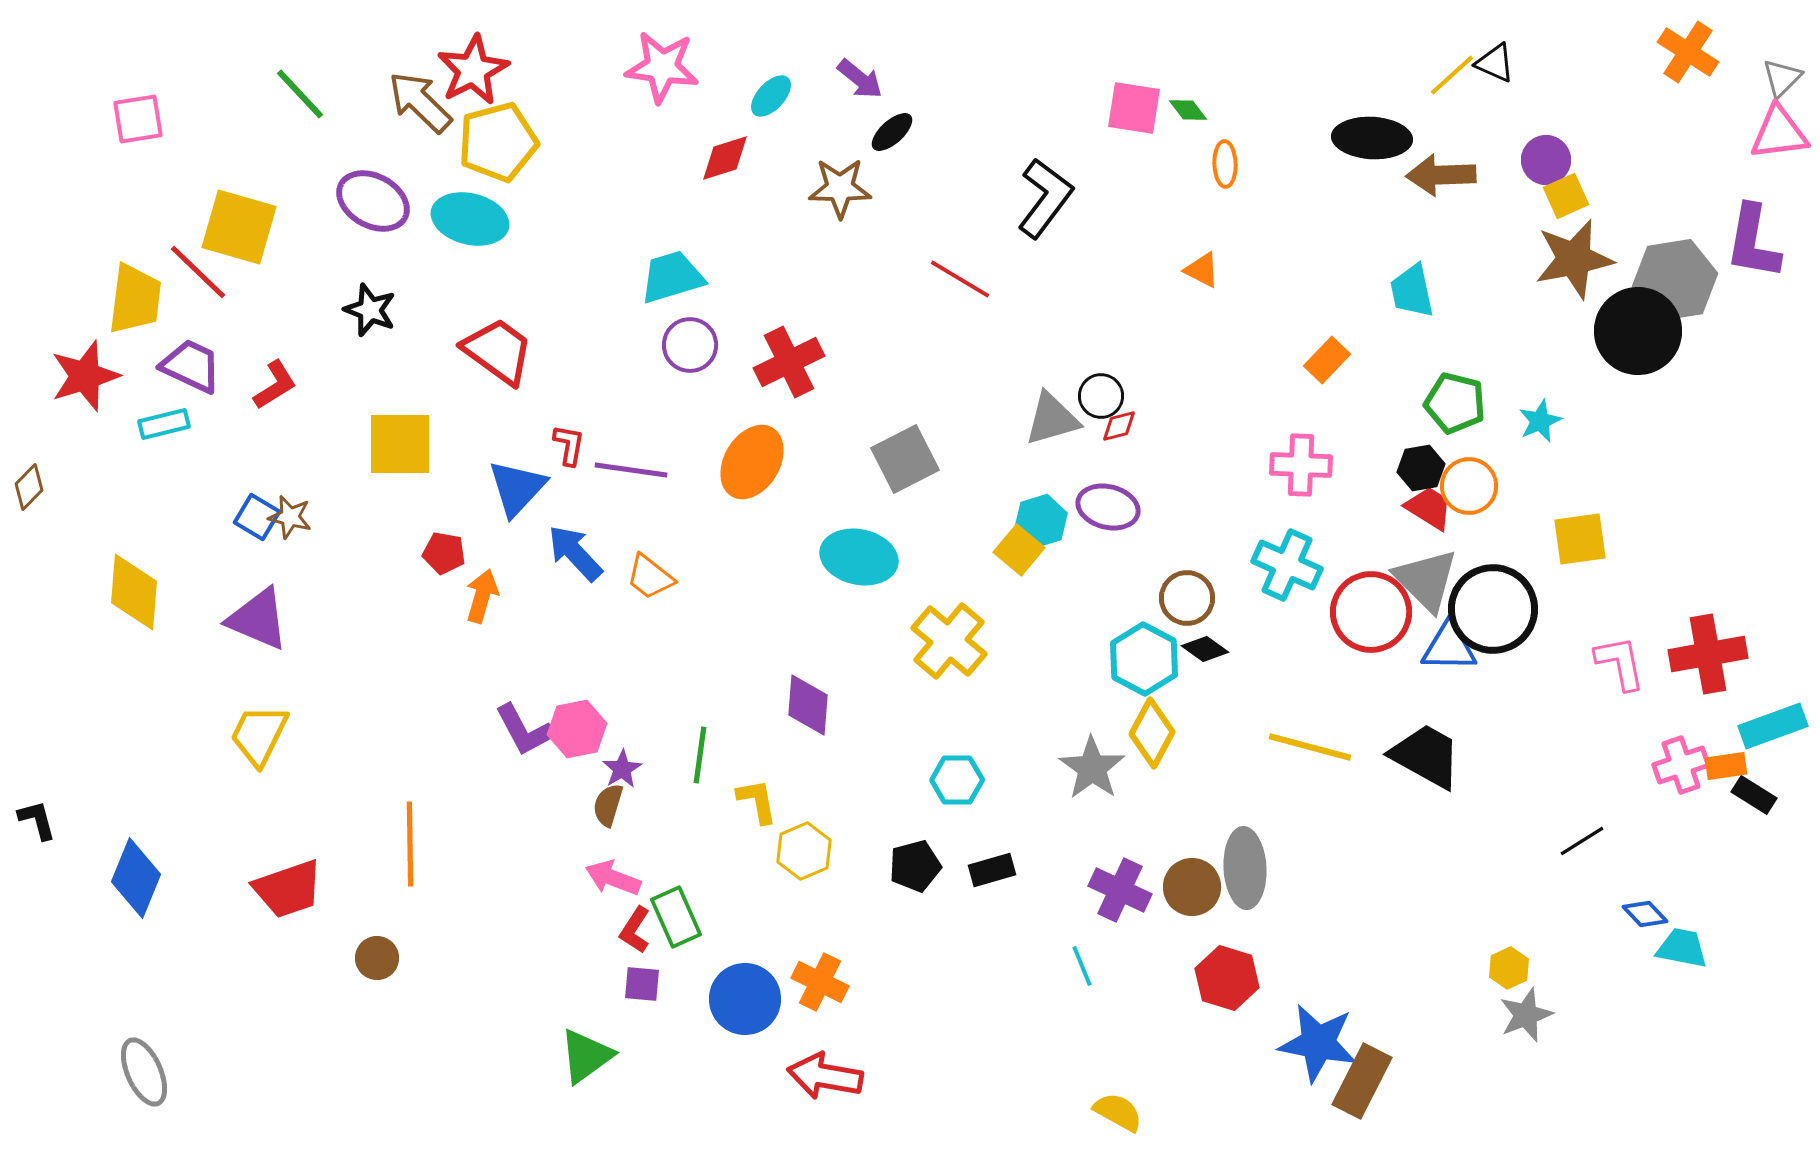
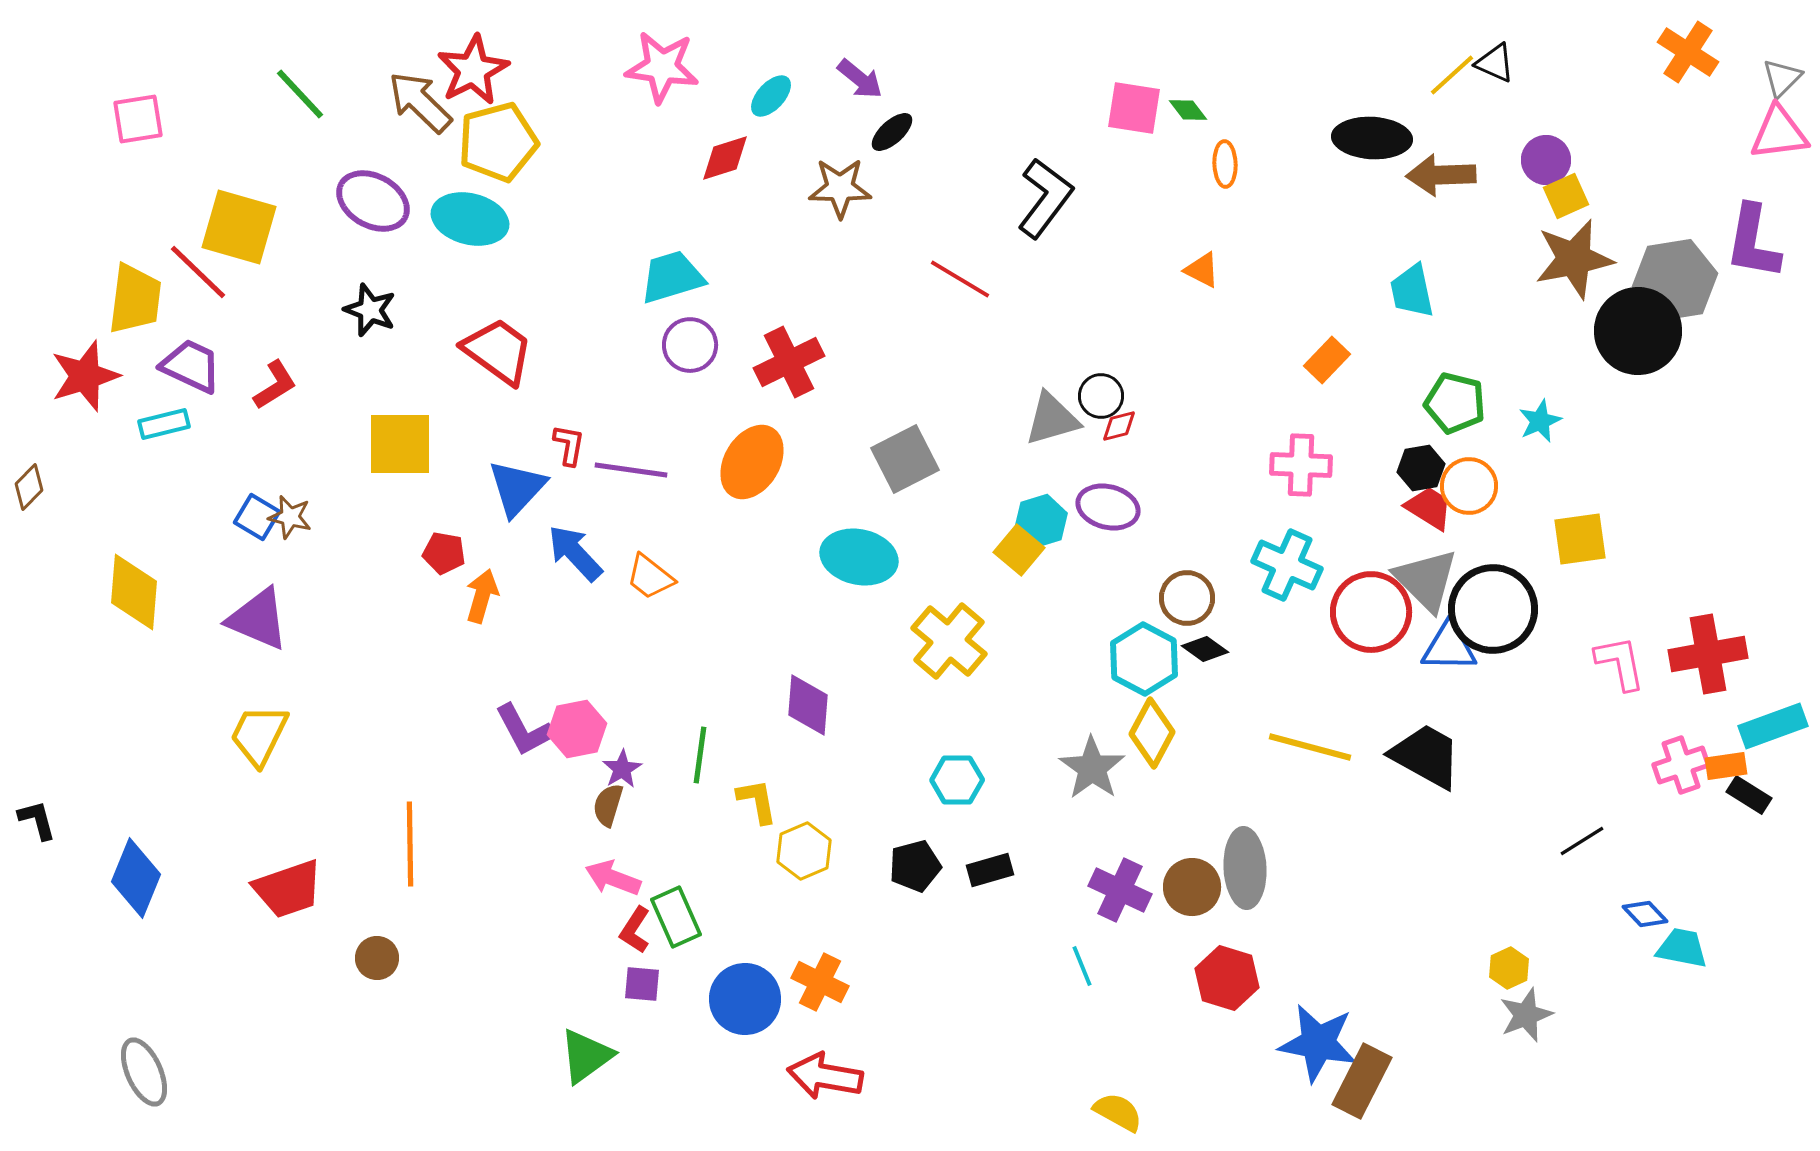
black rectangle at (1754, 795): moved 5 px left
black rectangle at (992, 870): moved 2 px left
